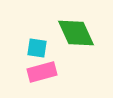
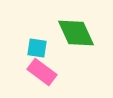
pink rectangle: rotated 52 degrees clockwise
